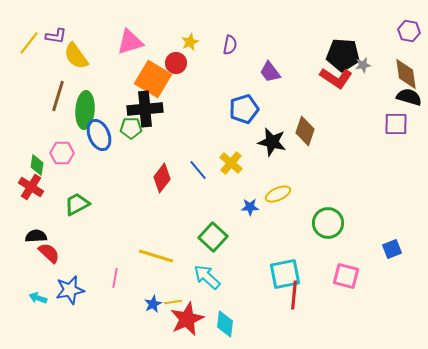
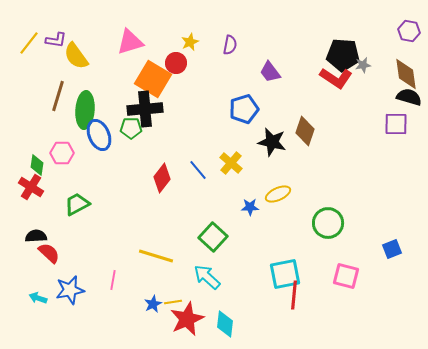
purple L-shape at (56, 36): moved 4 px down
pink line at (115, 278): moved 2 px left, 2 px down
